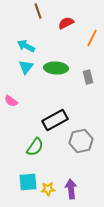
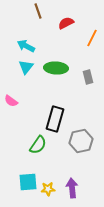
black rectangle: moved 1 px up; rotated 45 degrees counterclockwise
green semicircle: moved 3 px right, 2 px up
purple arrow: moved 1 px right, 1 px up
